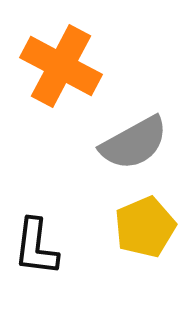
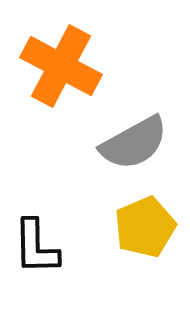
black L-shape: rotated 8 degrees counterclockwise
